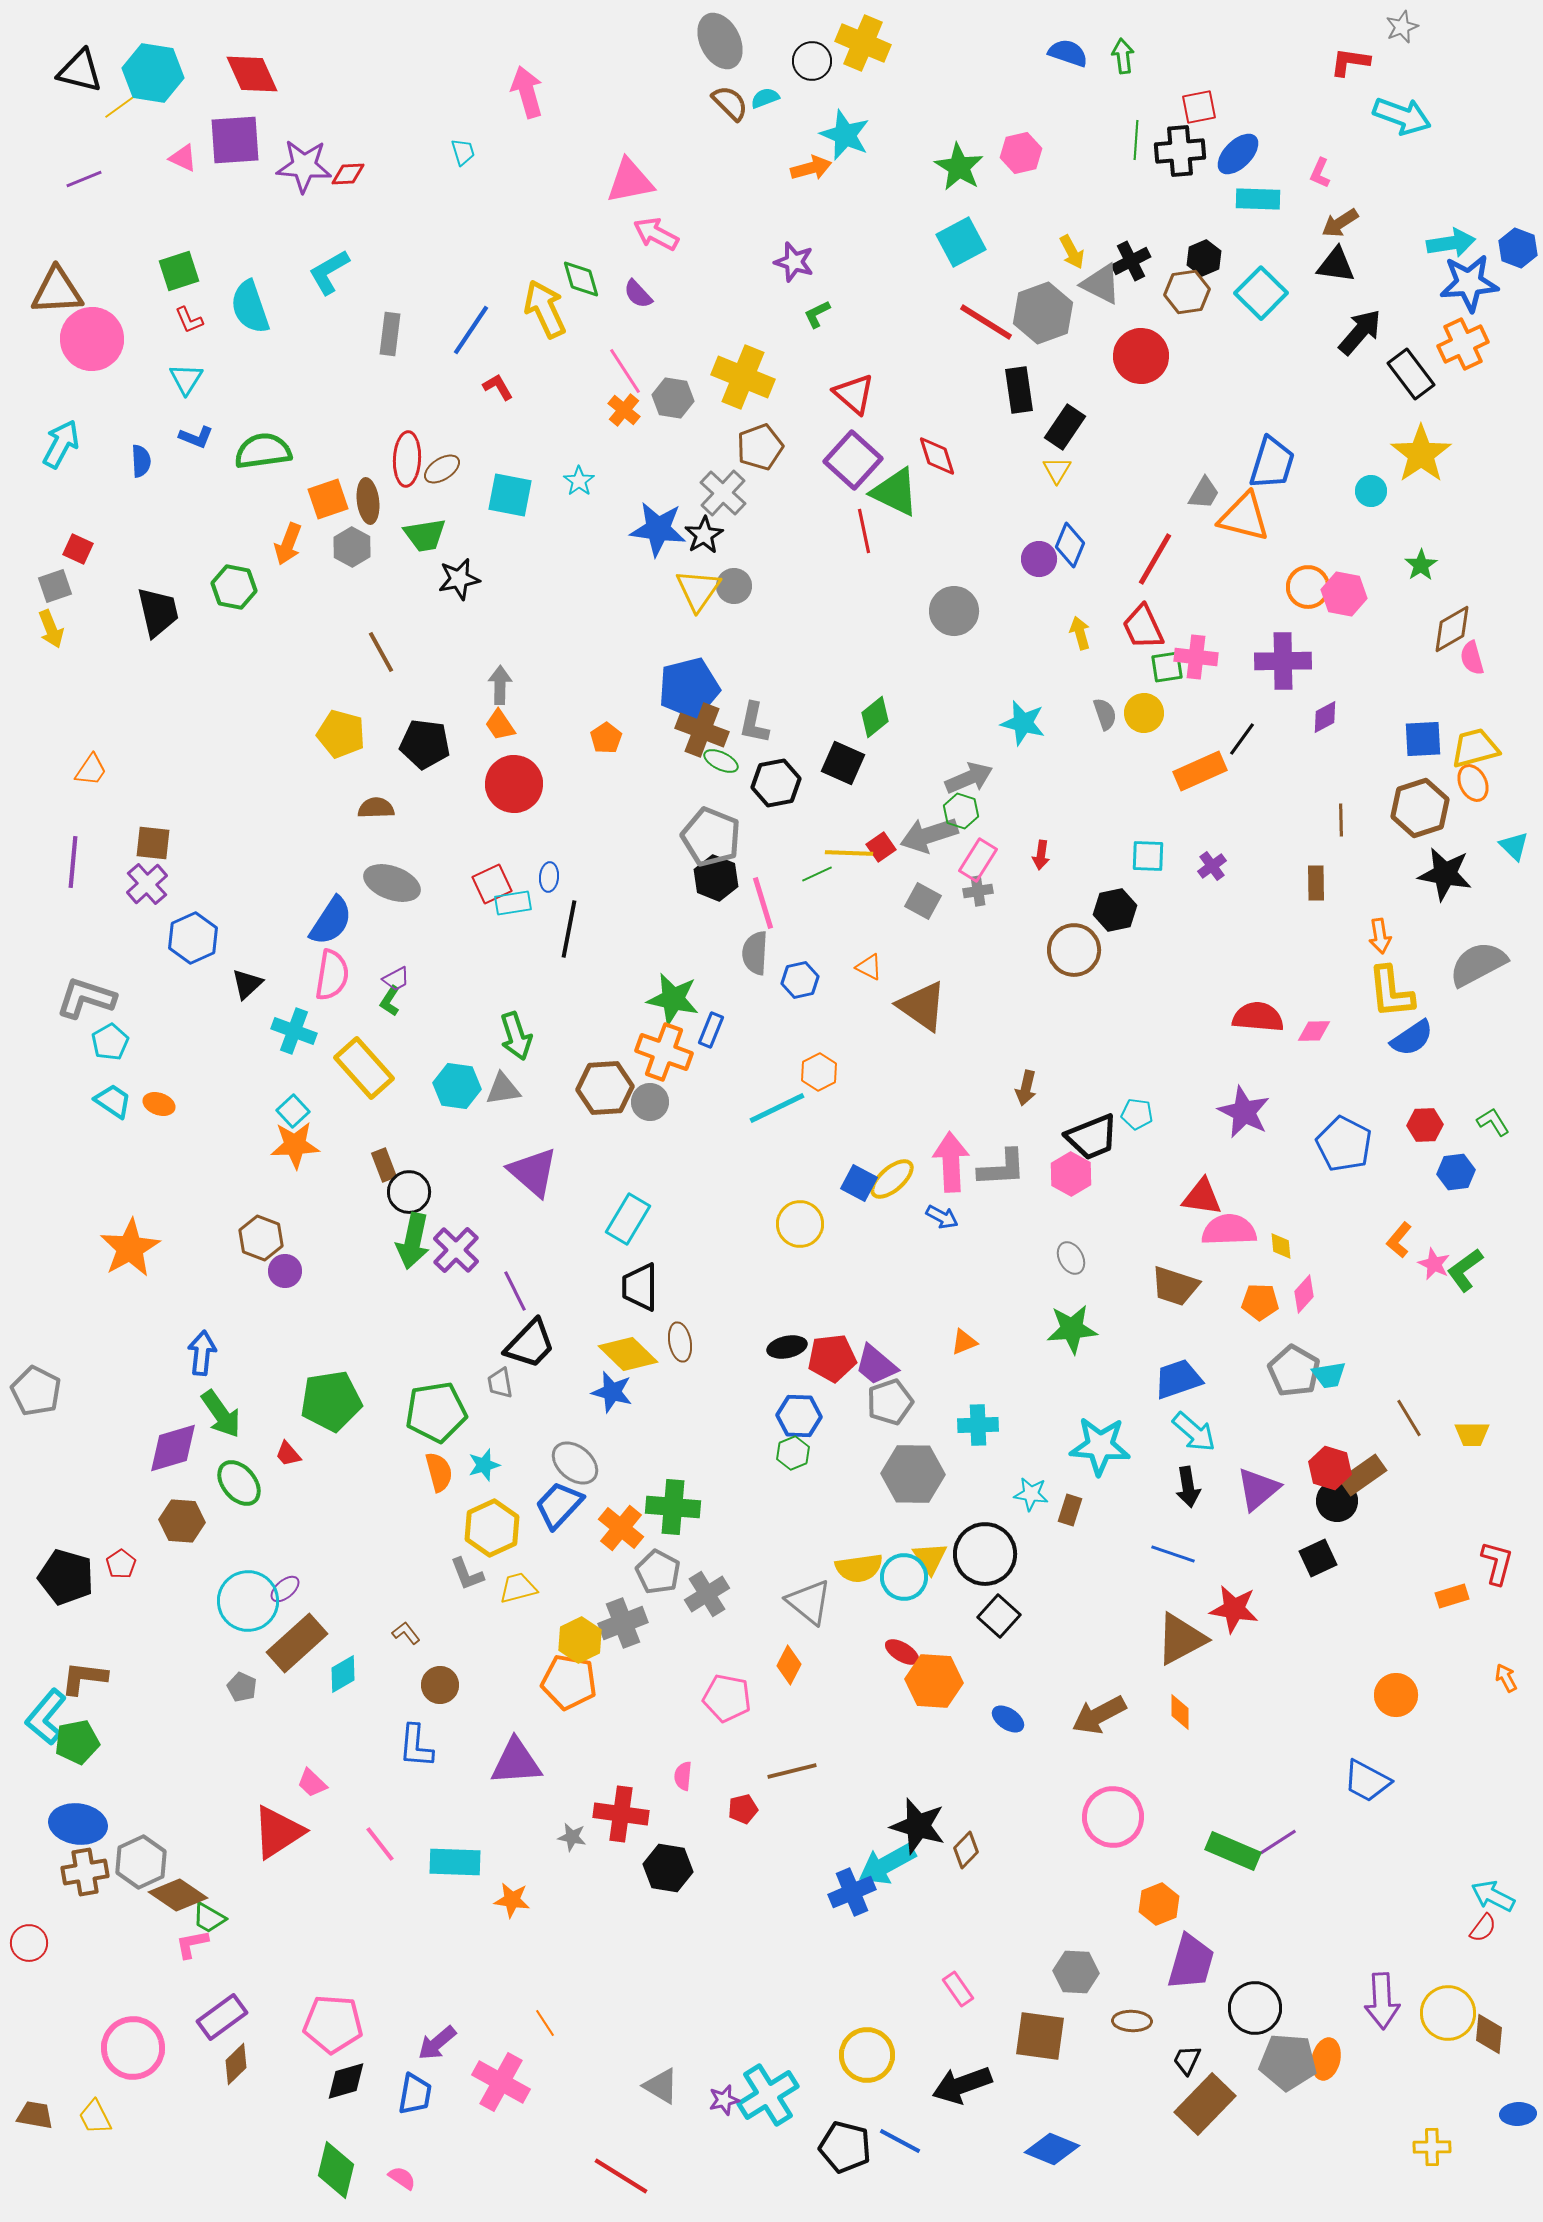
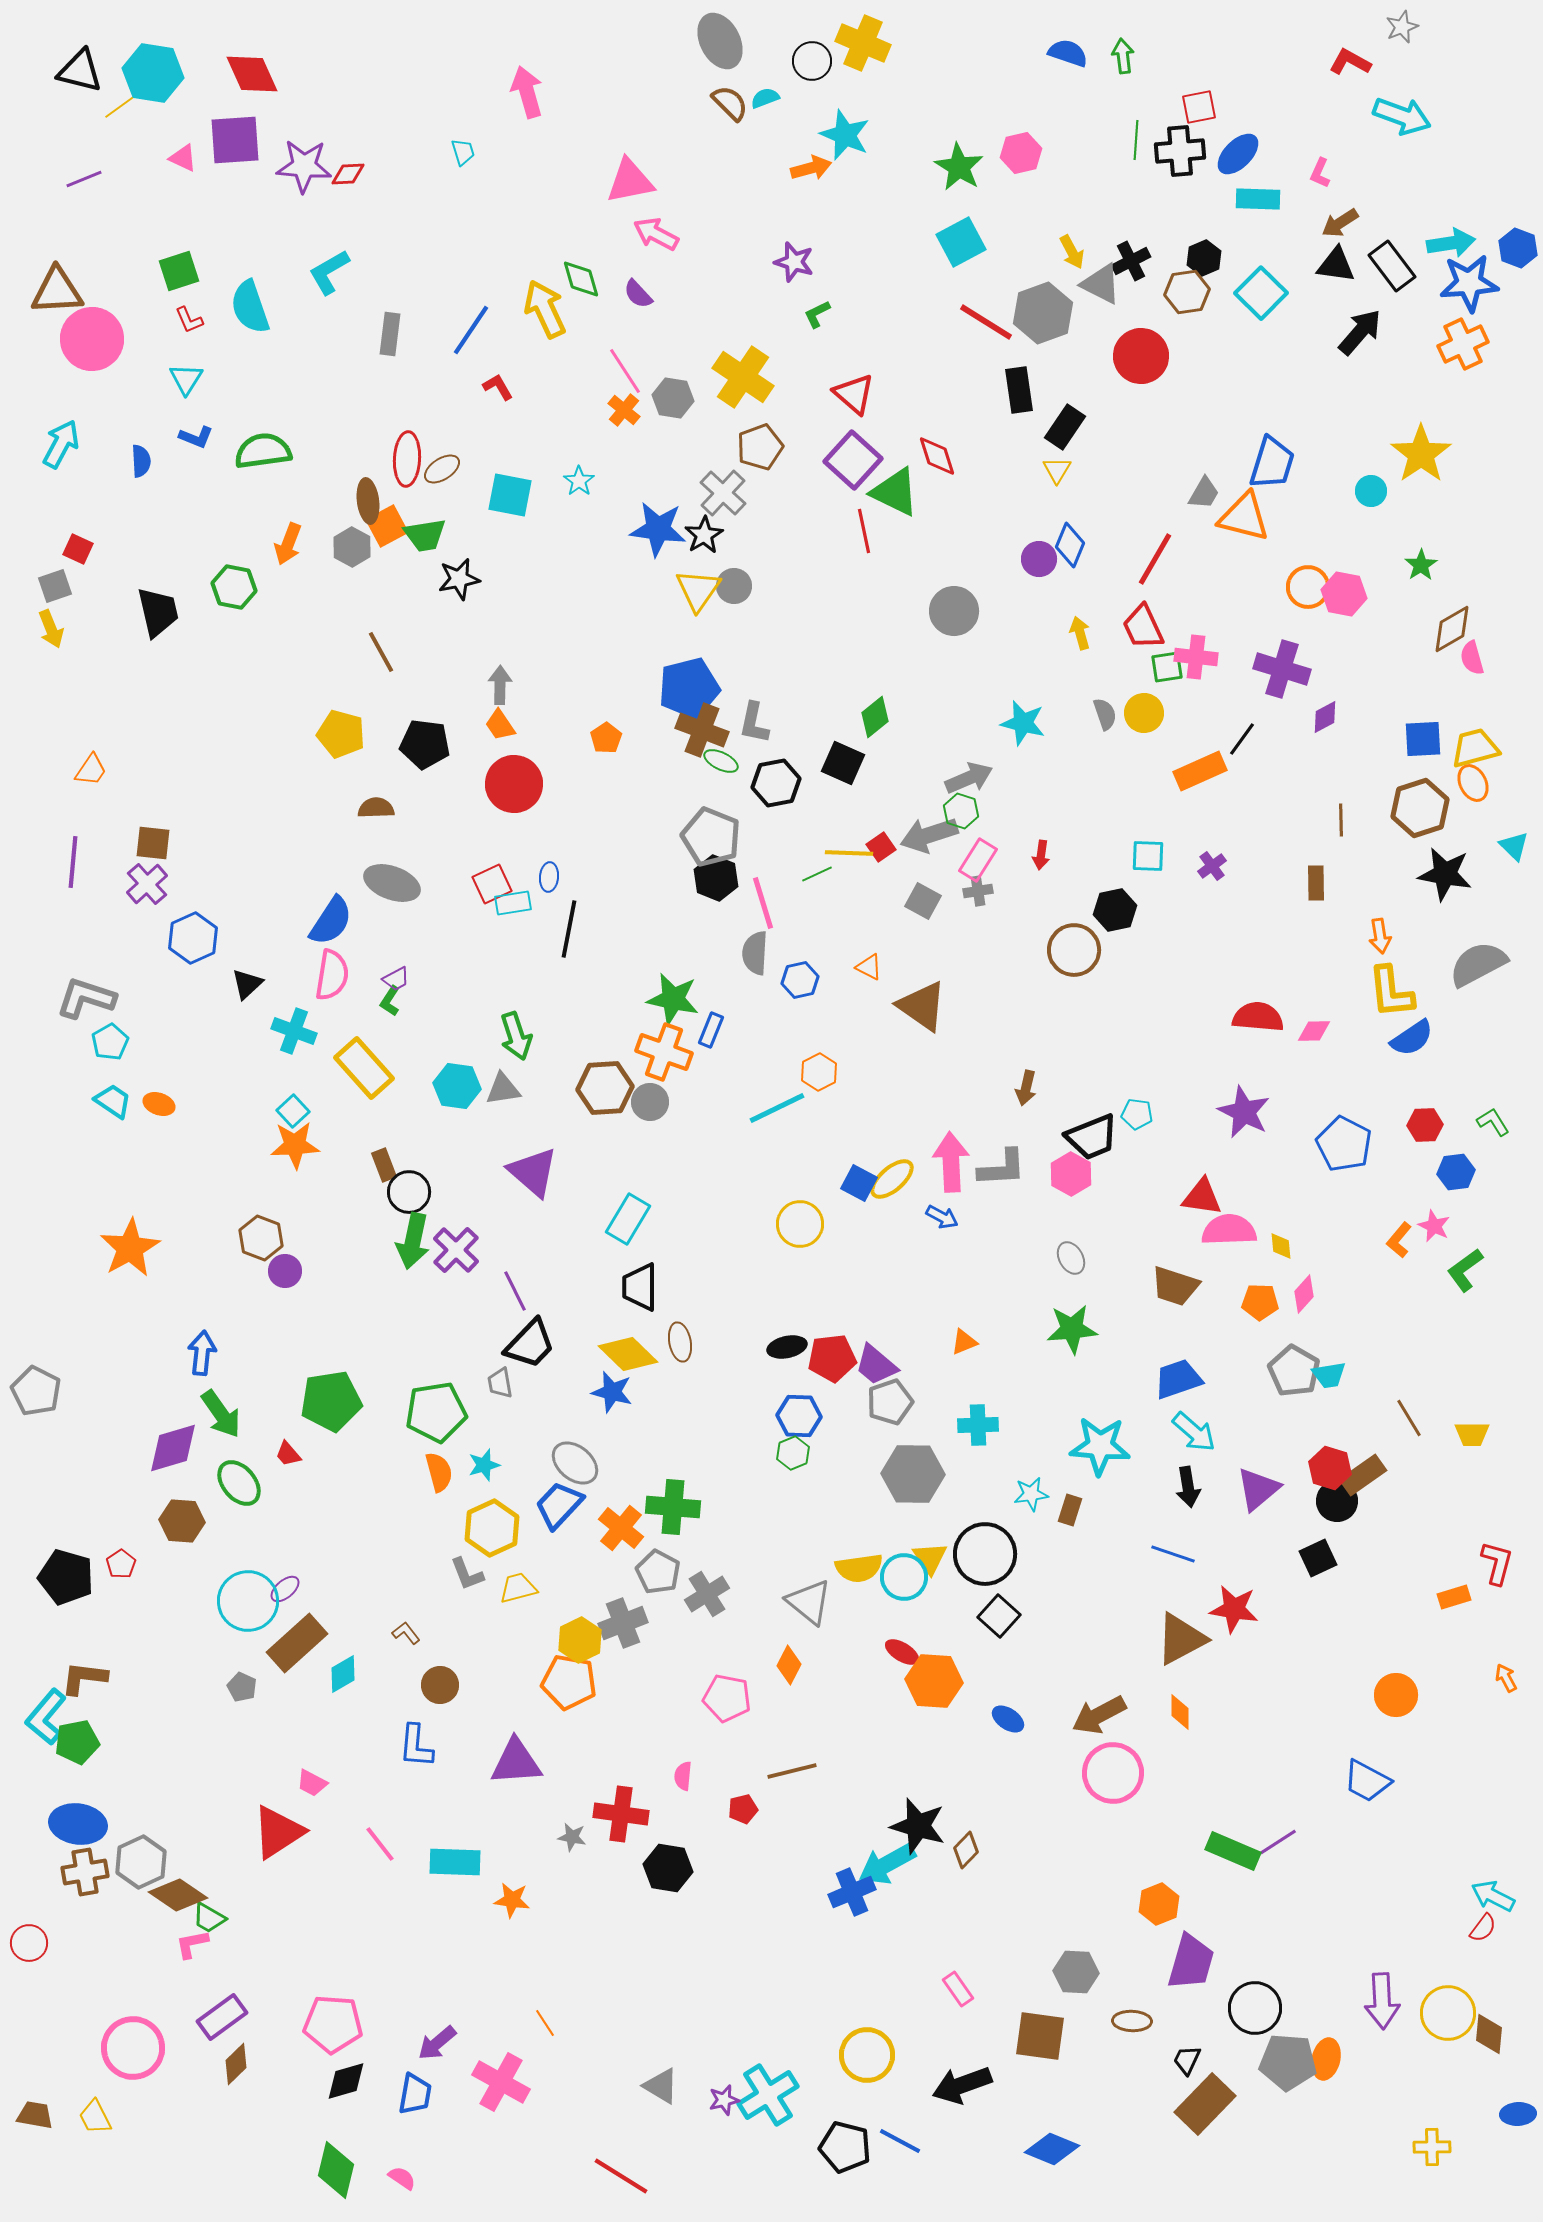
red L-shape at (1350, 62): rotated 21 degrees clockwise
black rectangle at (1411, 374): moved 19 px left, 108 px up
yellow cross at (743, 377): rotated 12 degrees clockwise
orange square at (328, 499): moved 59 px right, 27 px down; rotated 9 degrees counterclockwise
purple cross at (1283, 661): moved 1 px left, 8 px down; rotated 18 degrees clockwise
pink star at (1434, 1264): moved 38 px up
cyan star at (1031, 1494): rotated 16 degrees counterclockwise
orange rectangle at (1452, 1596): moved 2 px right, 1 px down
pink trapezoid at (312, 1783): rotated 16 degrees counterclockwise
pink circle at (1113, 1817): moved 44 px up
